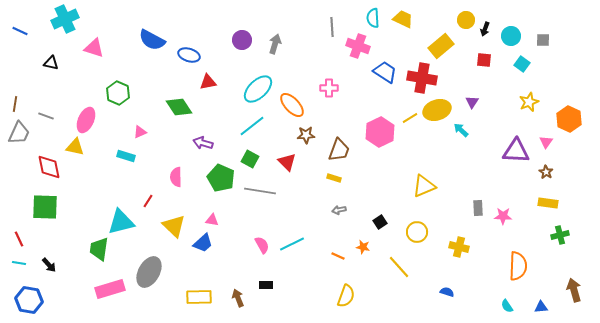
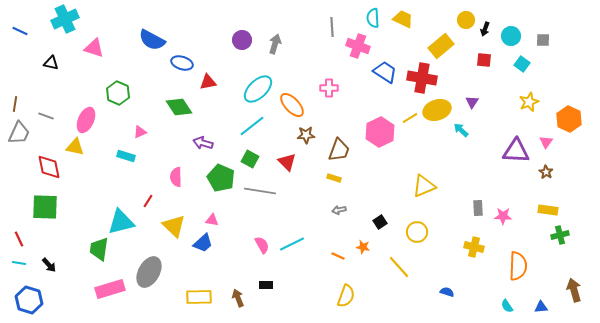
blue ellipse at (189, 55): moved 7 px left, 8 px down
yellow rectangle at (548, 203): moved 7 px down
yellow cross at (459, 247): moved 15 px right
blue hexagon at (29, 300): rotated 8 degrees clockwise
